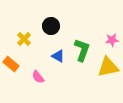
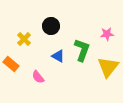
pink star: moved 5 px left, 6 px up
yellow triangle: rotated 40 degrees counterclockwise
